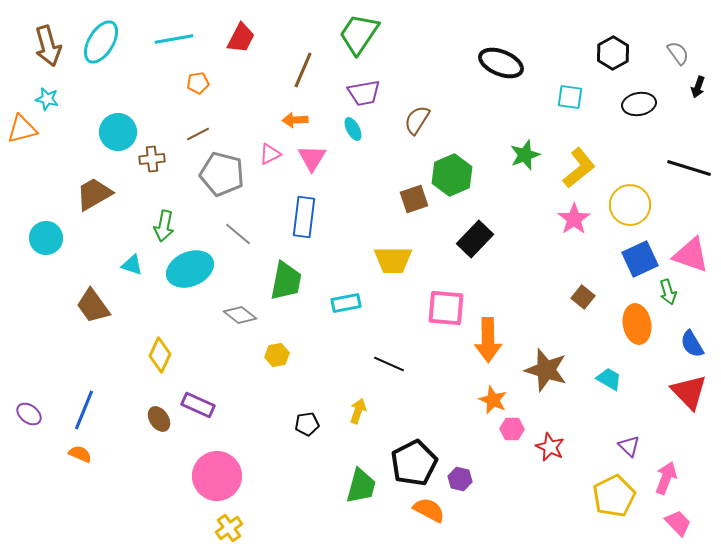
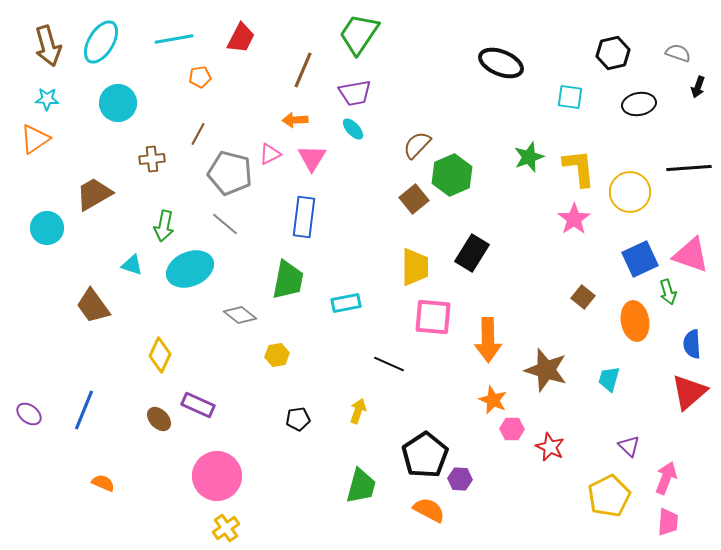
black hexagon at (613, 53): rotated 16 degrees clockwise
gray semicircle at (678, 53): rotated 35 degrees counterclockwise
orange pentagon at (198, 83): moved 2 px right, 6 px up
purple trapezoid at (364, 93): moved 9 px left
cyan star at (47, 99): rotated 10 degrees counterclockwise
brown semicircle at (417, 120): moved 25 px down; rotated 12 degrees clockwise
orange triangle at (22, 129): moved 13 px right, 10 px down; rotated 20 degrees counterclockwise
cyan ellipse at (353, 129): rotated 15 degrees counterclockwise
cyan circle at (118, 132): moved 29 px up
brown line at (198, 134): rotated 35 degrees counterclockwise
green star at (525, 155): moved 4 px right, 2 px down
yellow L-shape at (579, 168): rotated 57 degrees counterclockwise
black line at (689, 168): rotated 21 degrees counterclockwise
gray pentagon at (222, 174): moved 8 px right, 1 px up
brown square at (414, 199): rotated 20 degrees counterclockwise
yellow circle at (630, 205): moved 13 px up
gray line at (238, 234): moved 13 px left, 10 px up
cyan circle at (46, 238): moved 1 px right, 10 px up
black rectangle at (475, 239): moved 3 px left, 14 px down; rotated 12 degrees counterclockwise
yellow trapezoid at (393, 260): moved 22 px right, 7 px down; rotated 90 degrees counterclockwise
green trapezoid at (286, 281): moved 2 px right, 1 px up
pink square at (446, 308): moved 13 px left, 9 px down
orange ellipse at (637, 324): moved 2 px left, 3 px up
blue semicircle at (692, 344): rotated 28 degrees clockwise
cyan trapezoid at (609, 379): rotated 104 degrees counterclockwise
red triangle at (689, 392): rotated 33 degrees clockwise
brown ellipse at (159, 419): rotated 10 degrees counterclockwise
black pentagon at (307, 424): moved 9 px left, 5 px up
orange semicircle at (80, 454): moved 23 px right, 29 px down
black pentagon at (414, 463): moved 11 px right, 8 px up; rotated 6 degrees counterclockwise
purple hexagon at (460, 479): rotated 10 degrees counterclockwise
yellow pentagon at (614, 496): moved 5 px left
pink trapezoid at (678, 523): moved 10 px left, 1 px up; rotated 48 degrees clockwise
yellow cross at (229, 528): moved 3 px left
